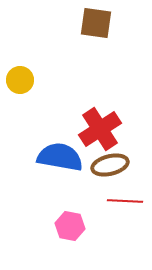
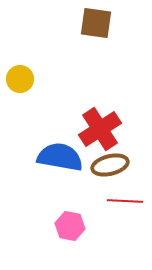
yellow circle: moved 1 px up
